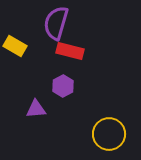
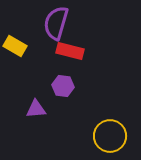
purple hexagon: rotated 25 degrees counterclockwise
yellow circle: moved 1 px right, 2 px down
